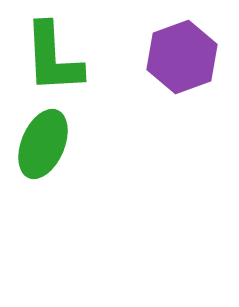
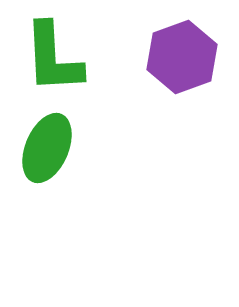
green ellipse: moved 4 px right, 4 px down
